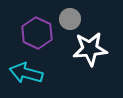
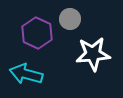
white star: moved 3 px right, 5 px down
cyan arrow: moved 1 px down
